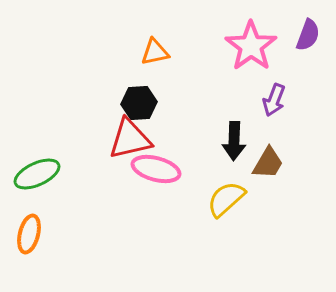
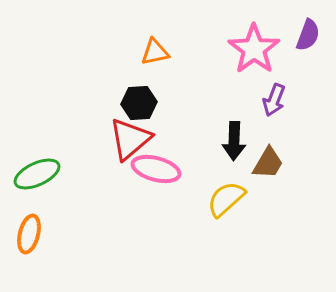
pink star: moved 3 px right, 3 px down
red triangle: rotated 27 degrees counterclockwise
